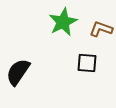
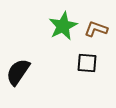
green star: moved 4 px down
brown L-shape: moved 5 px left
